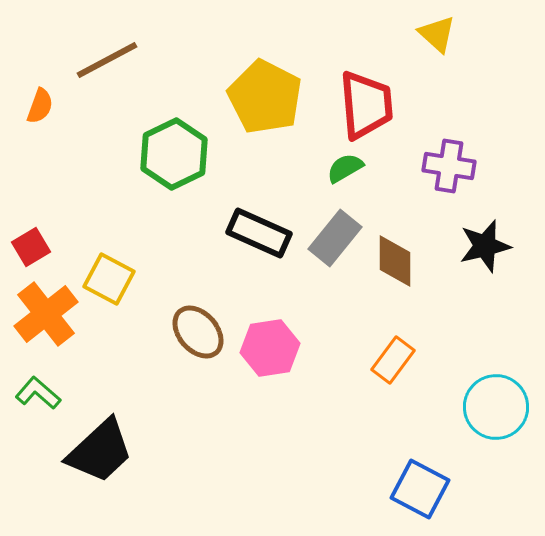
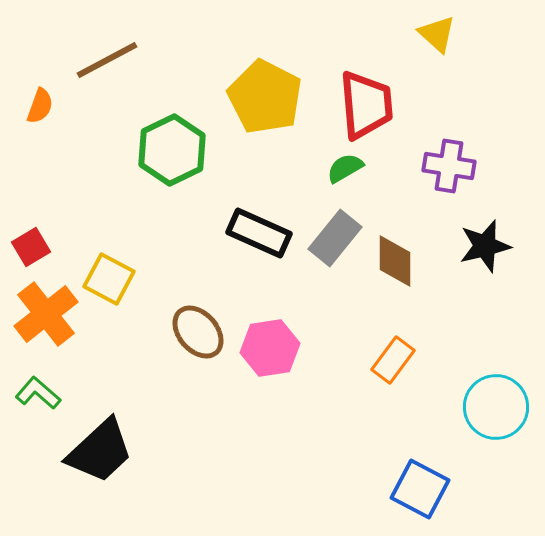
green hexagon: moved 2 px left, 4 px up
